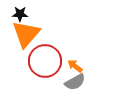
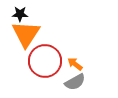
orange triangle: rotated 8 degrees counterclockwise
orange arrow: moved 2 px up
